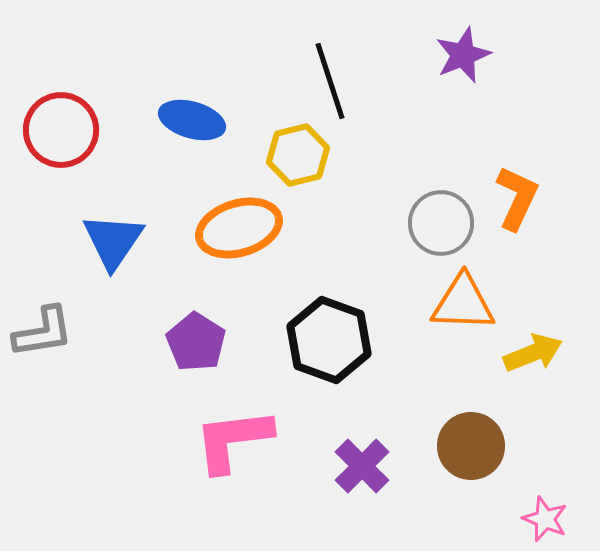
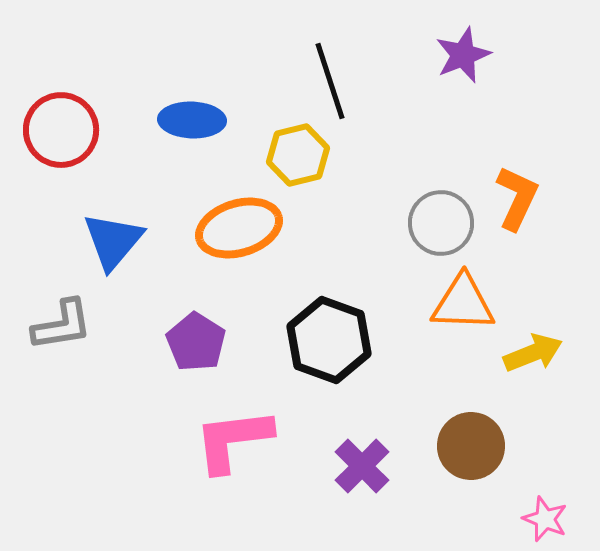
blue ellipse: rotated 14 degrees counterclockwise
blue triangle: rotated 6 degrees clockwise
gray L-shape: moved 19 px right, 7 px up
